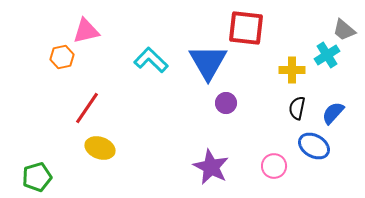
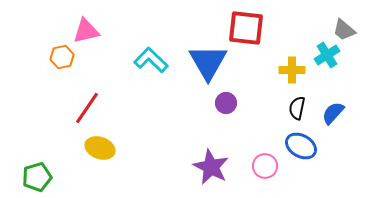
blue ellipse: moved 13 px left
pink circle: moved 9 px left
